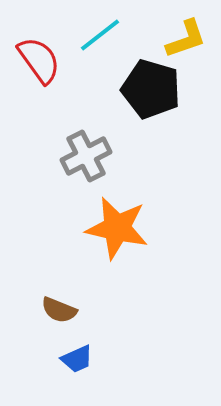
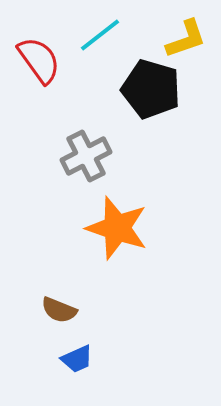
orange star: rotated 6 degrees clockwise
